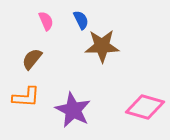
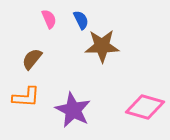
pink semicircle: moved 3 px right, 2 px up
